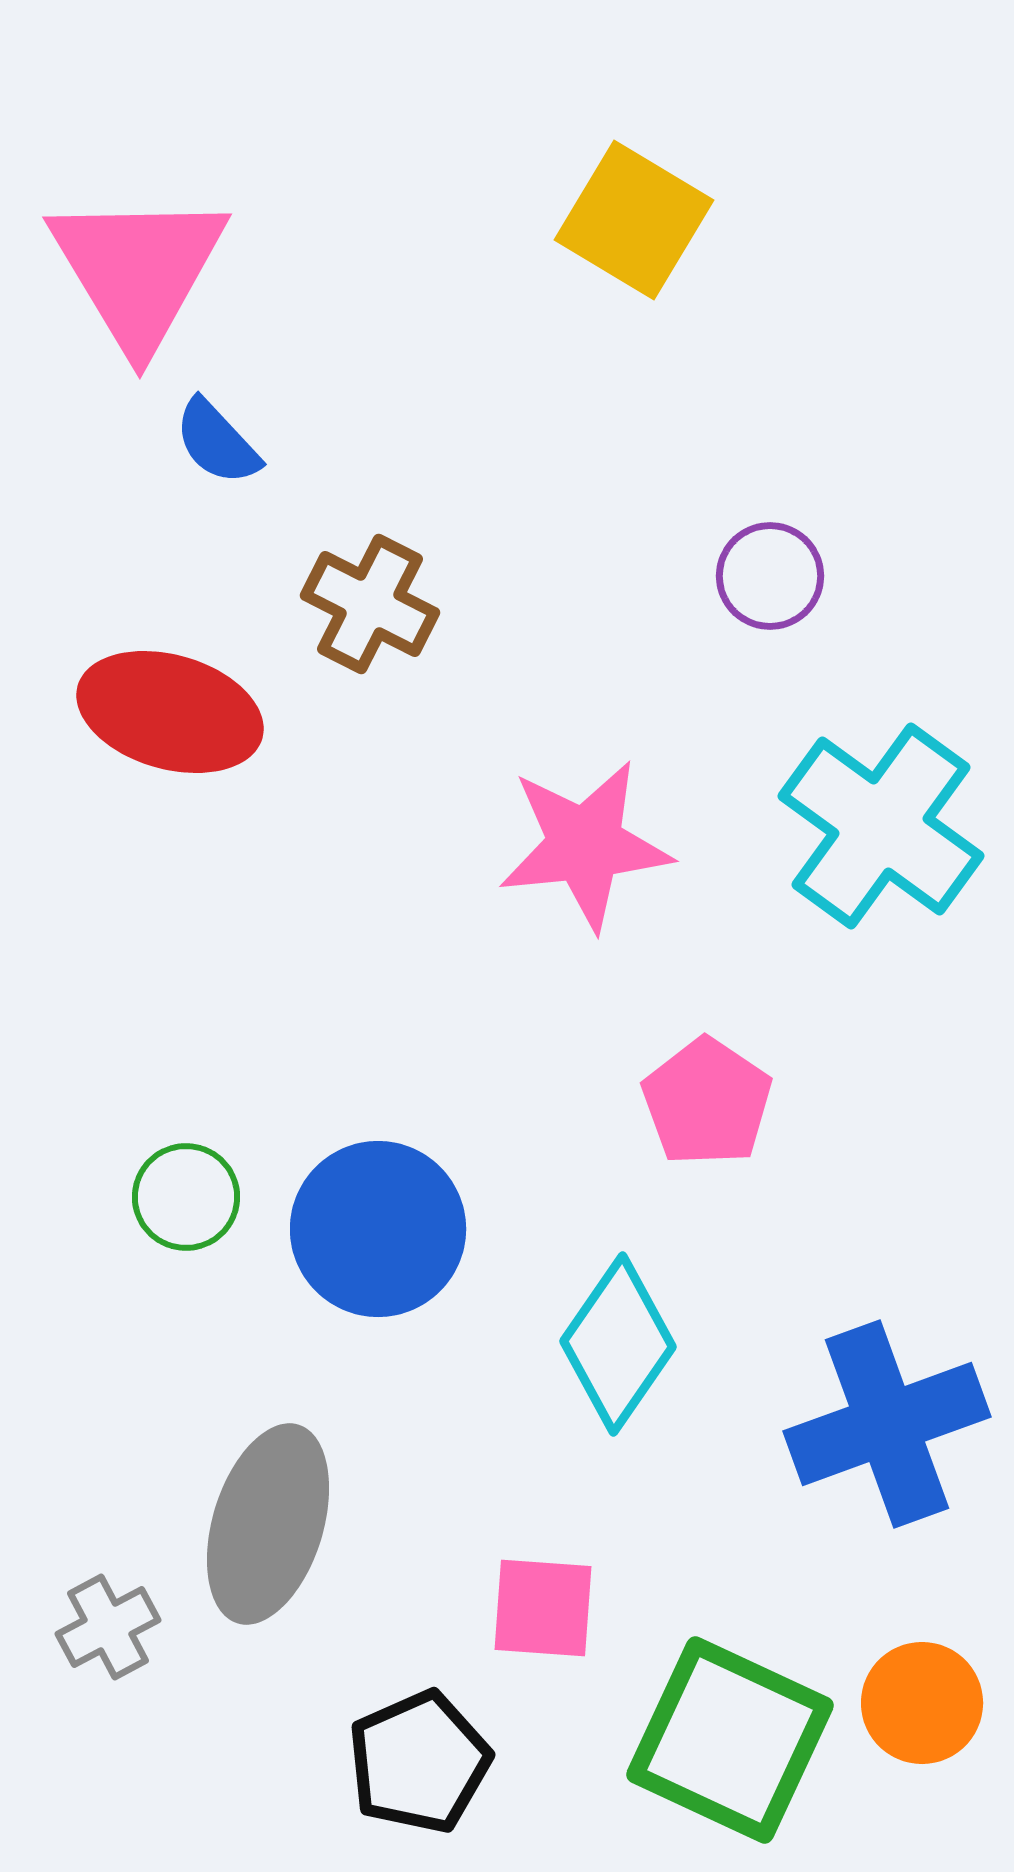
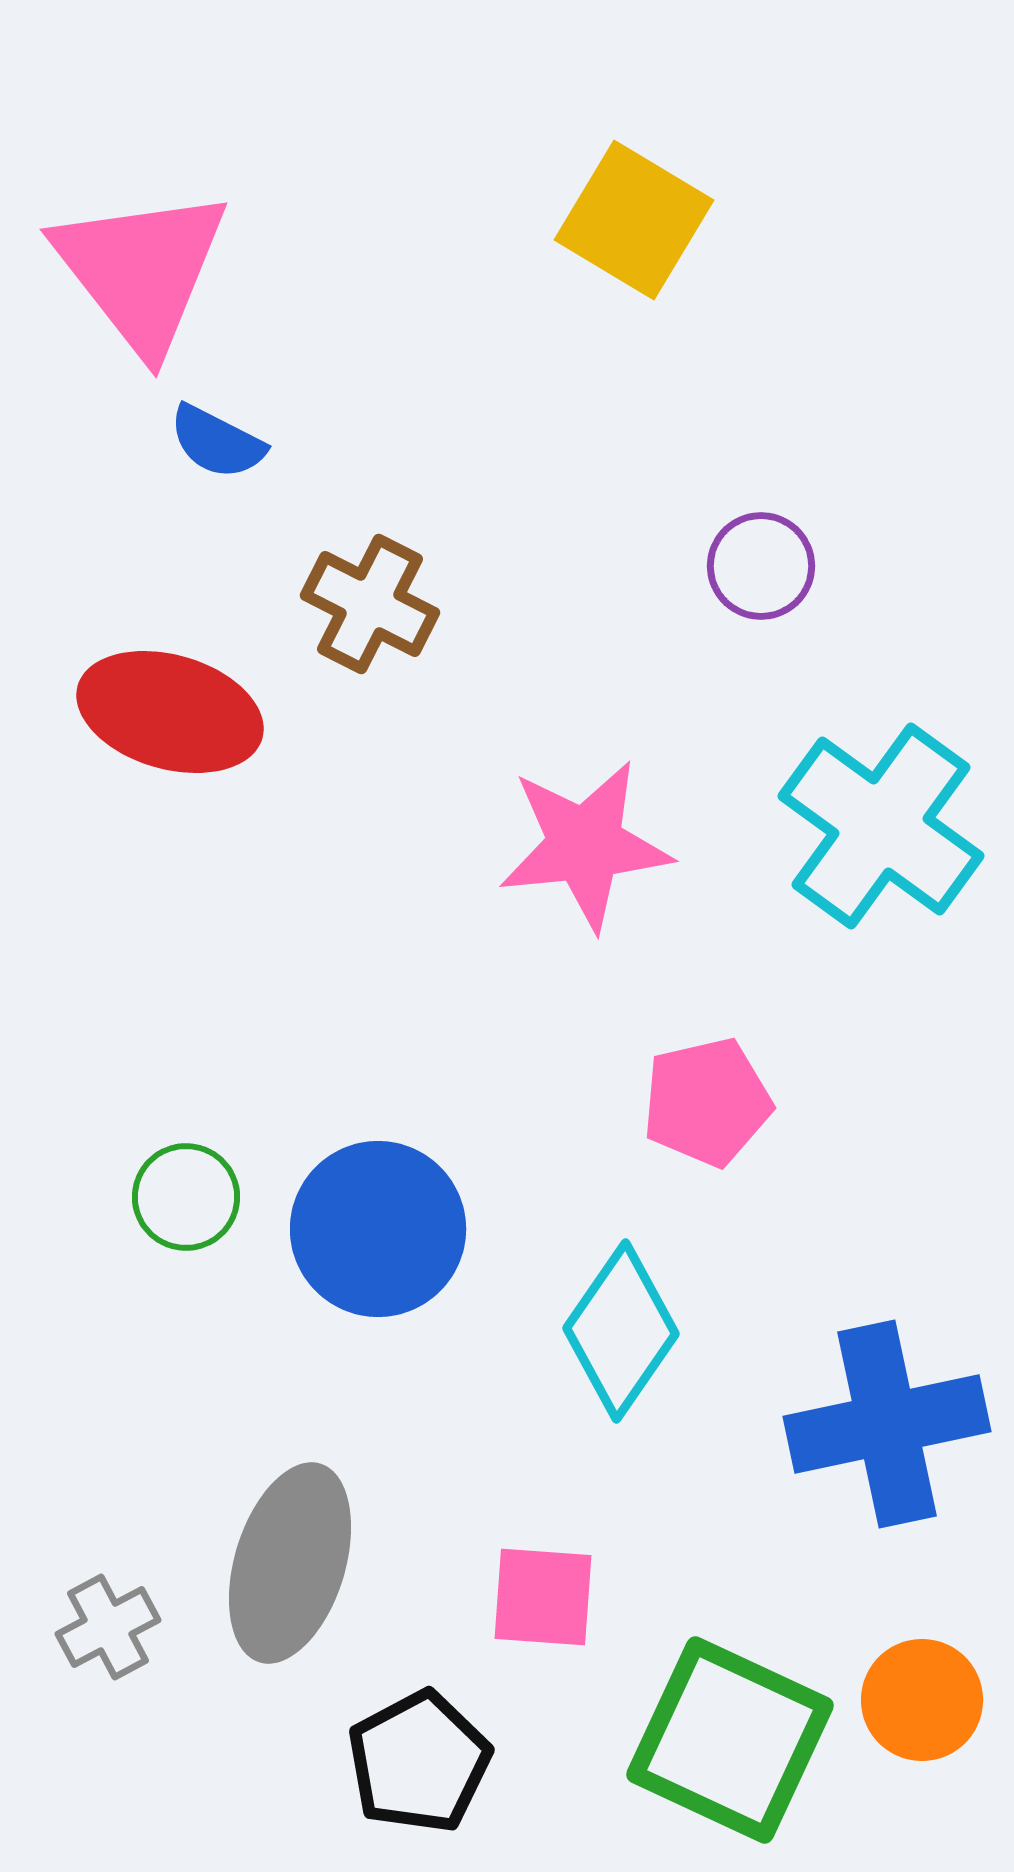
pink triangle: moved 3 px right; rotated 7 degrees counterclockwise
blue semicircle: rotated 20 degrees counterclockwise
purple circle: moved 9 px left, 10 px up
pink pentagon: rotated 25 degrees clockwise
cyan diamond: moved 3 px right, 13 px up
blue cross: rotated 8 degrees clockwise
gray ellipse: moved 22 px right, 39 px down
pink square: moved 11 px up
orange circle: moved 3 px up
black pentagon: rotated 4 degrees counterclockwise
